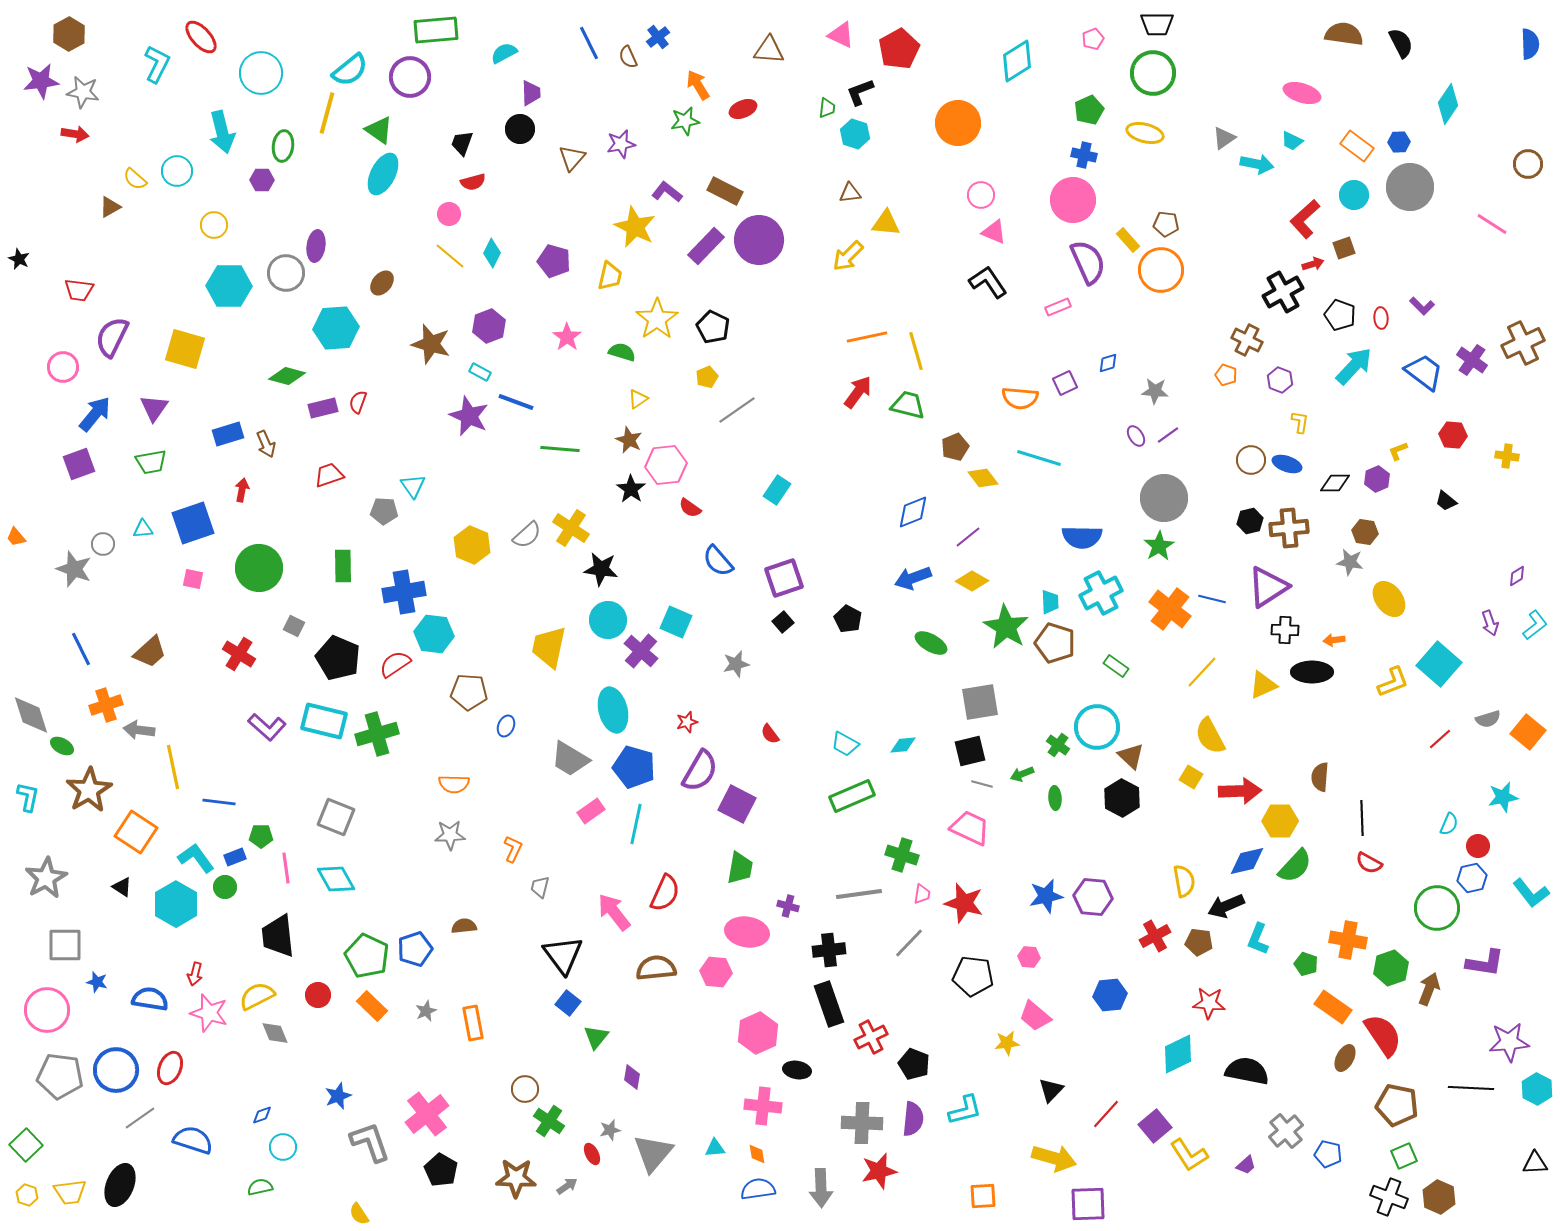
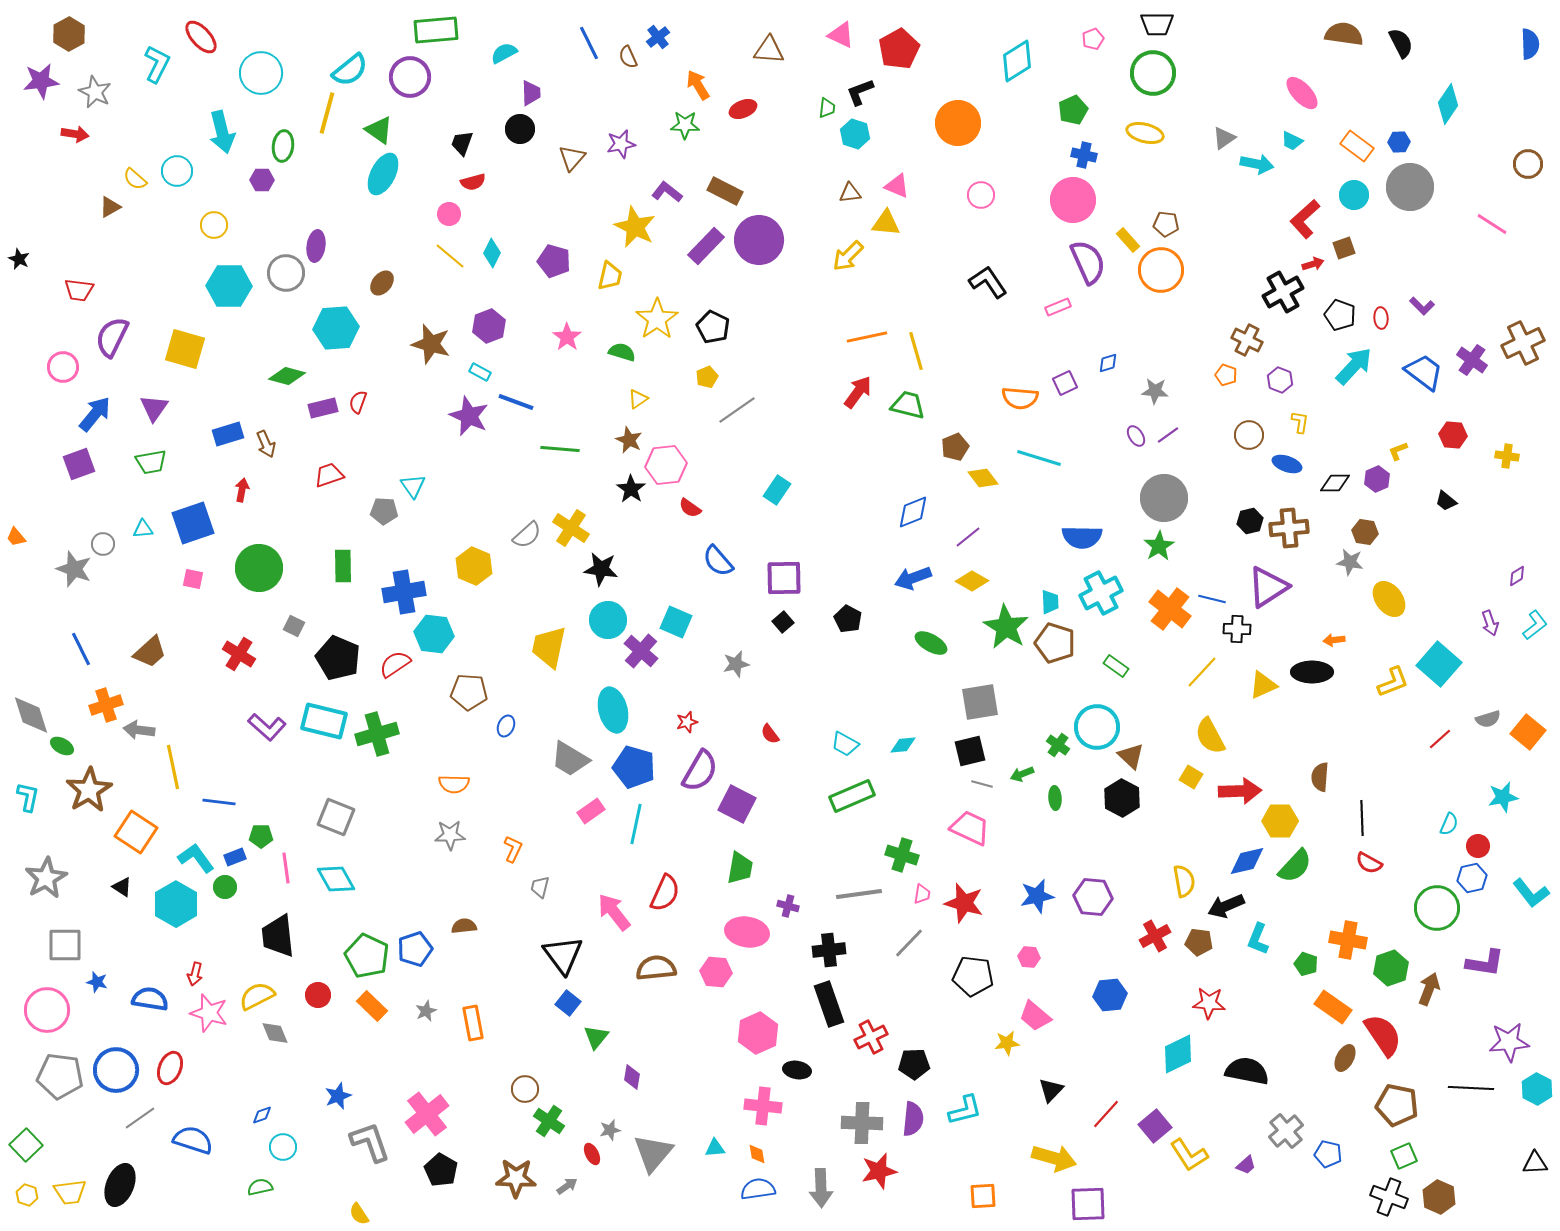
gray star at (83, 92): moved 12 px right; rotated 16 degrees clockwise
pink ellipse at (1302, 93): rotated 30 degrees clockwise
green pentagon at (1089, 110): moved 16 px left
green star at (685, 121): moved 4 px down; rotated 12 degrees clockwise
pink triangle at (994, 232): moved 97 px left, 46 px up
brown circle at (1251, 460): moved 2 px left, 25 px up
yellow hexagon at (472, 545): moved 2 px right, 21 px down
purple square at (784, 578): rotated 18 degrees clockwise
black cross at (1285, 630): moved 48 px left, 1 px up
blue star at (1046, 896): moved 9 px left
black pentagon at (914, 1064): rotated 24 degrees counterclockwise
